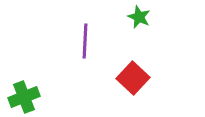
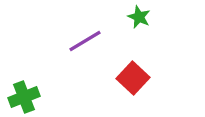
purple line: rotated 56 degrees clockwise
